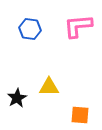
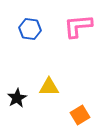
orange square: rotated 36 degrees counterclockwise
